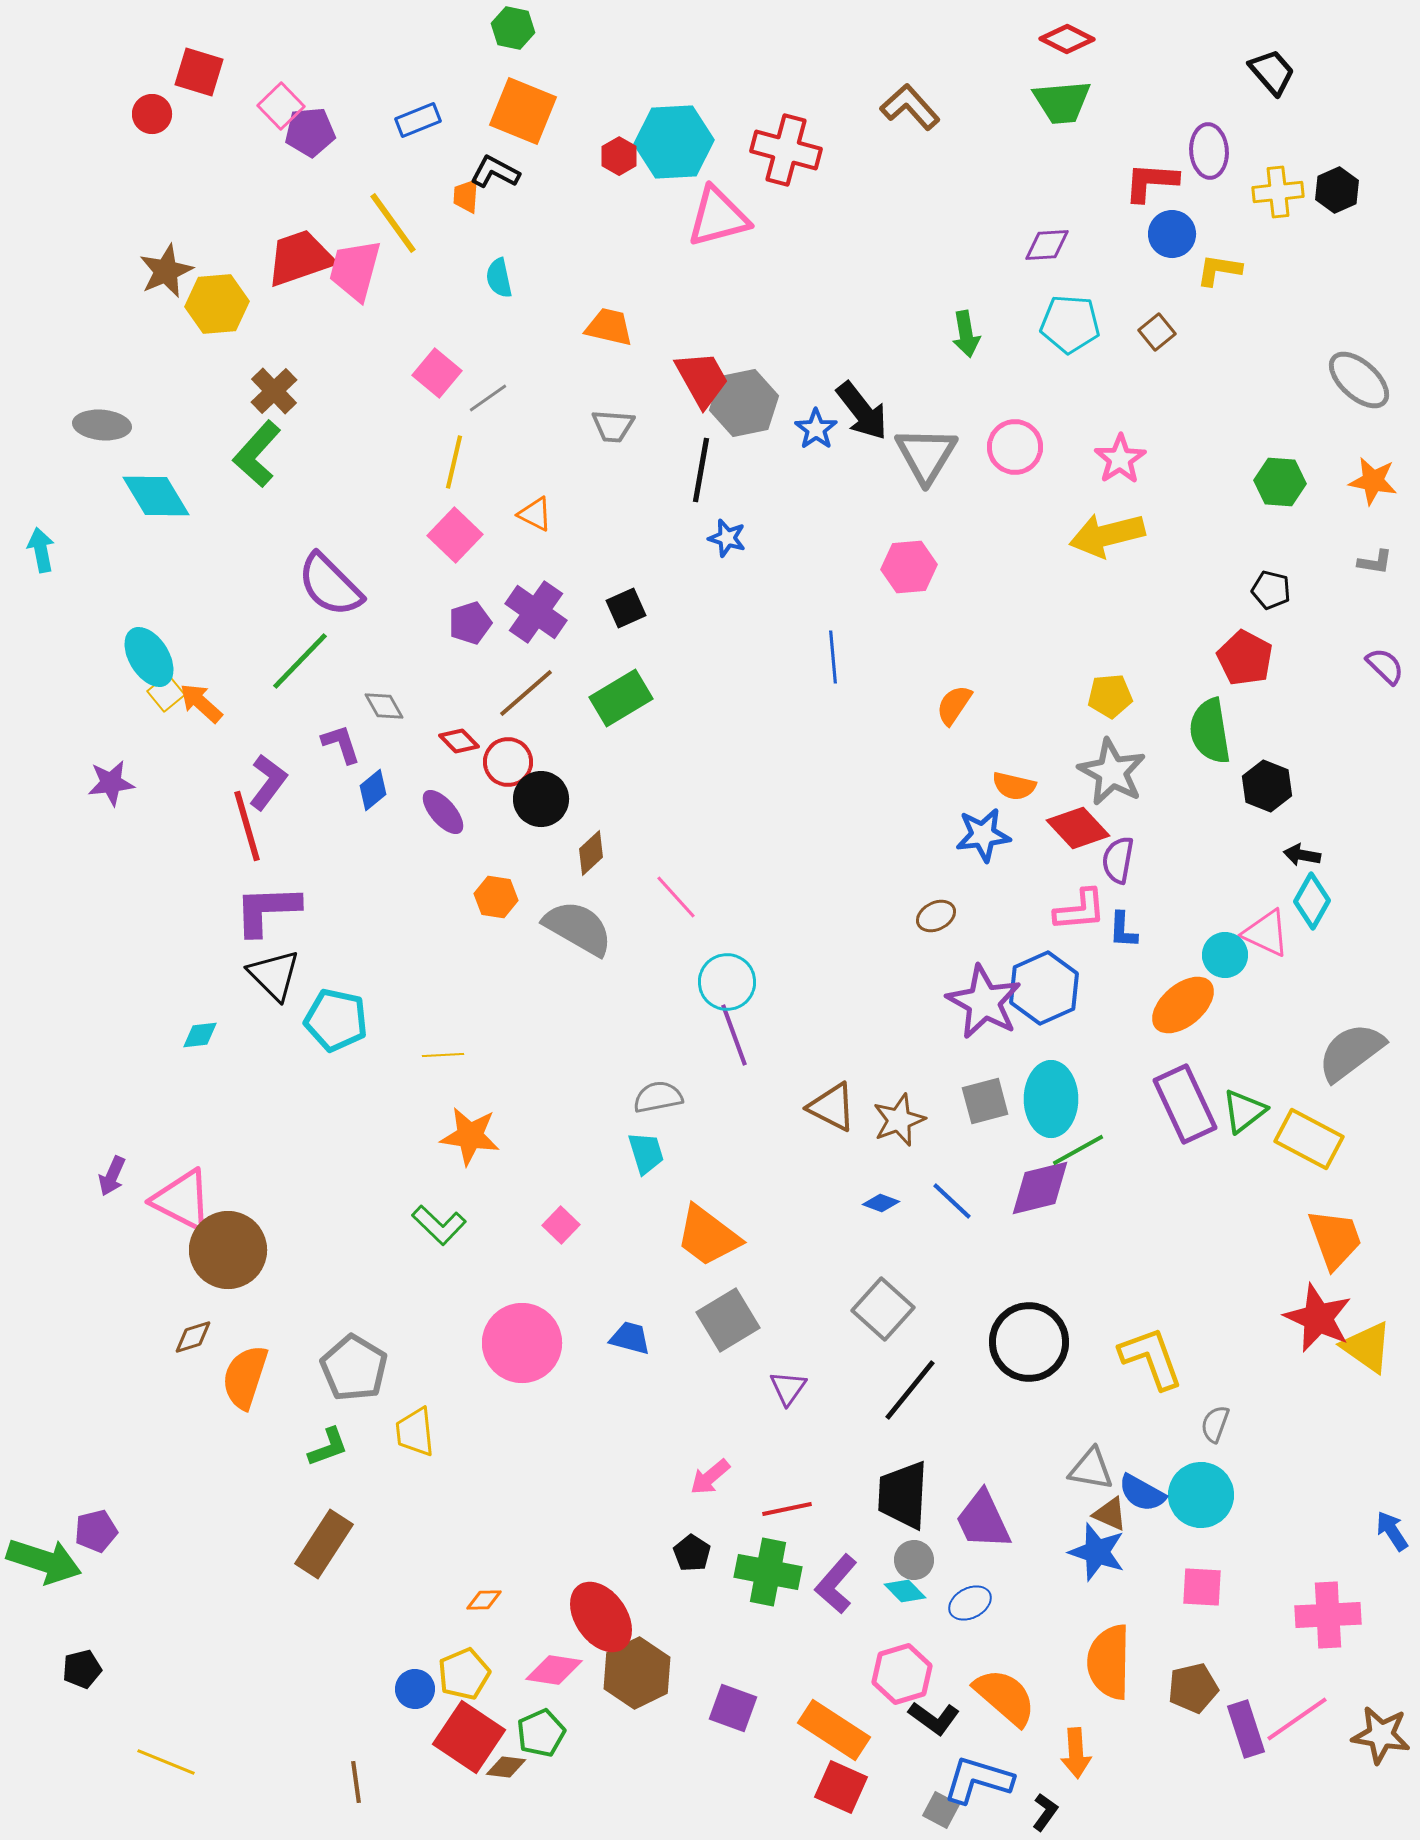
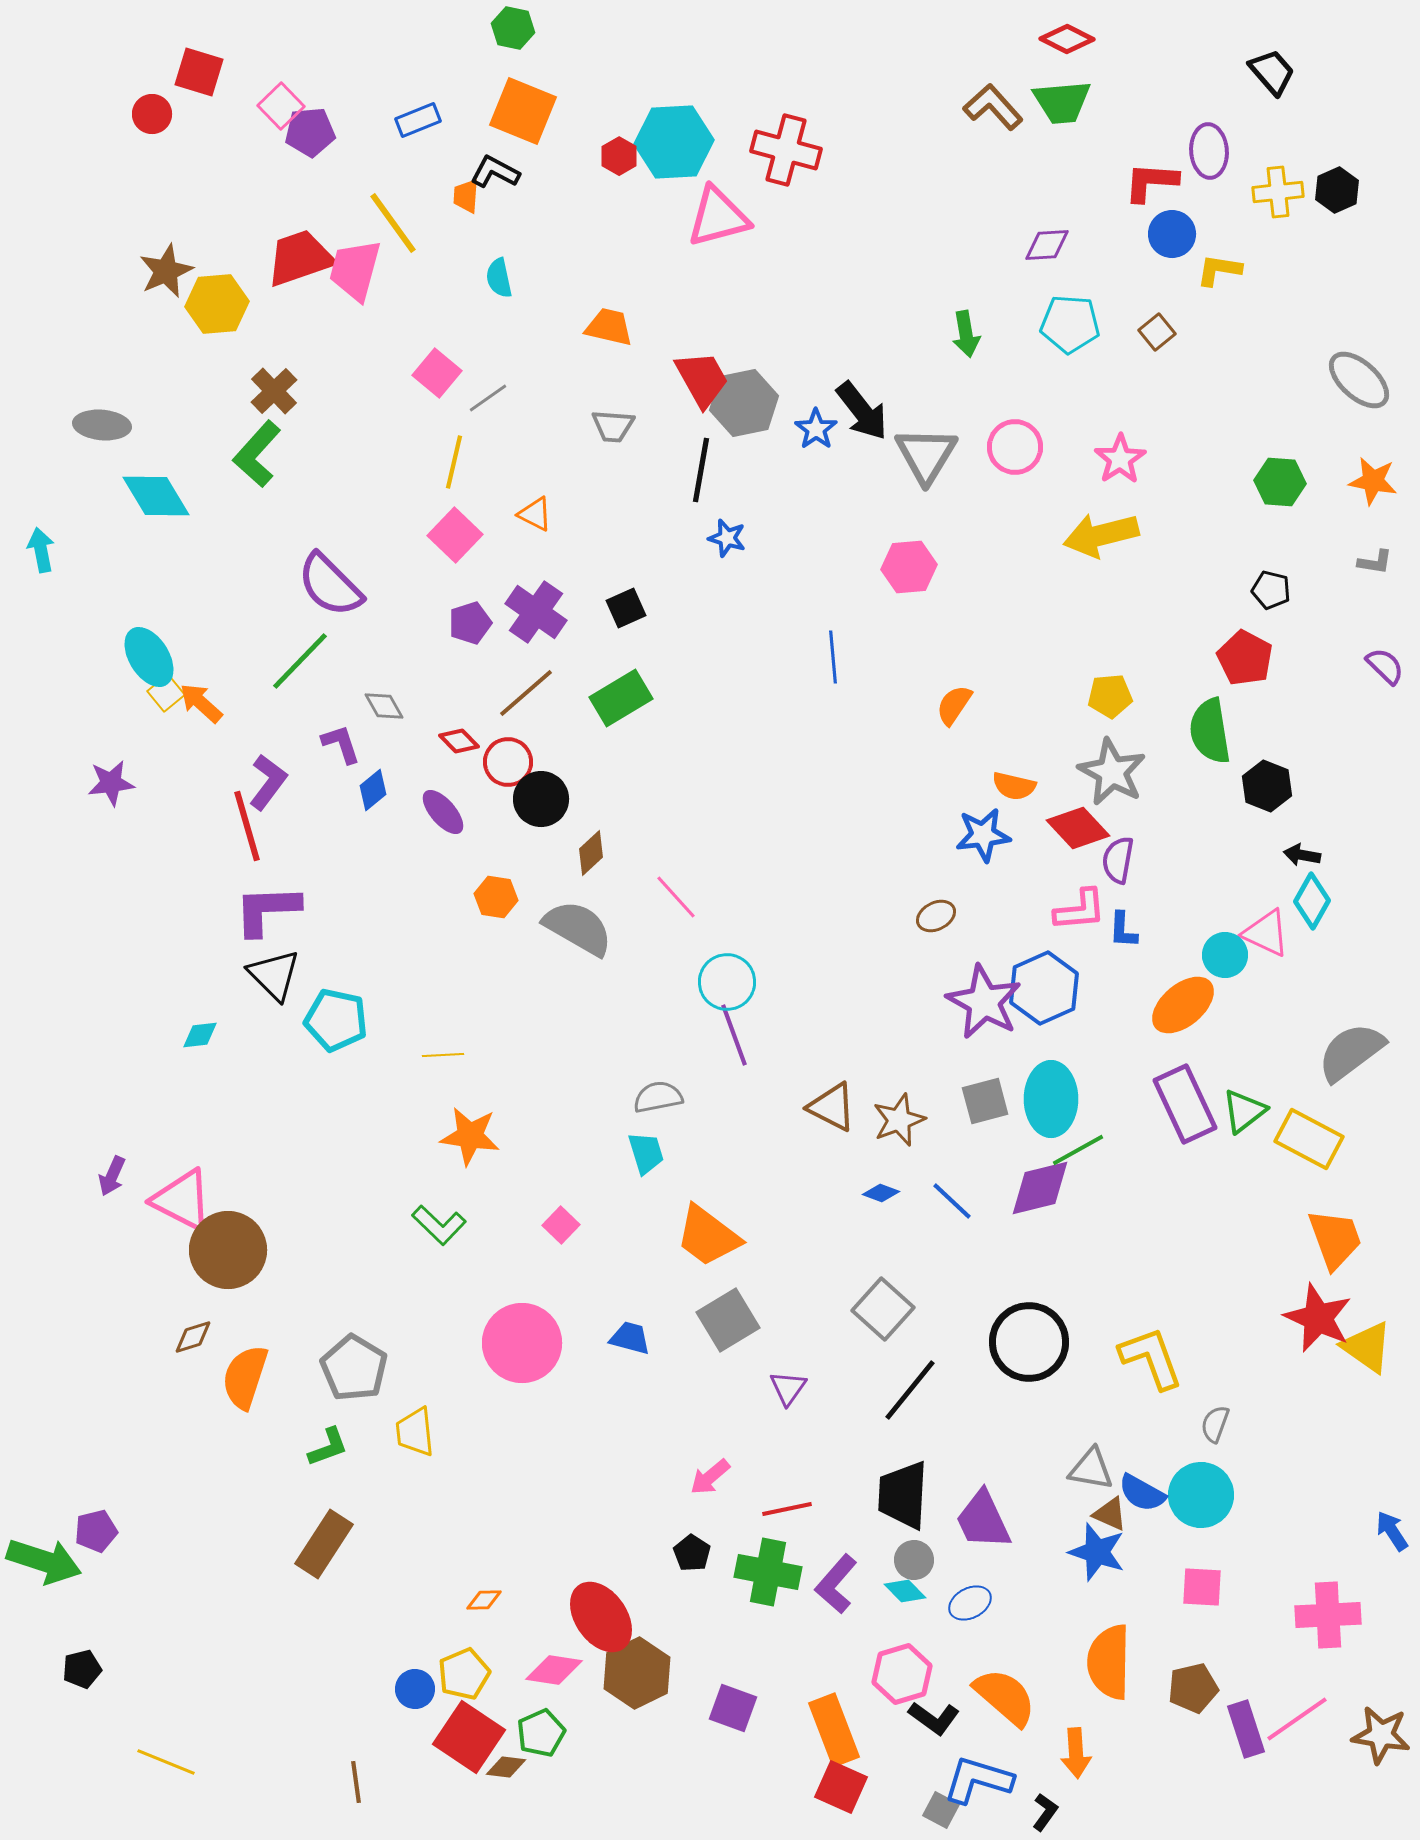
brown L-shape at (910, 107): moved 83 px right
yellow arrow at (1107, 535): moved 6 px left
blue diamond at (881, 1203): moved 10 px up
orange rectangle at (834, 1730): rotated 36 degrees clockwise
